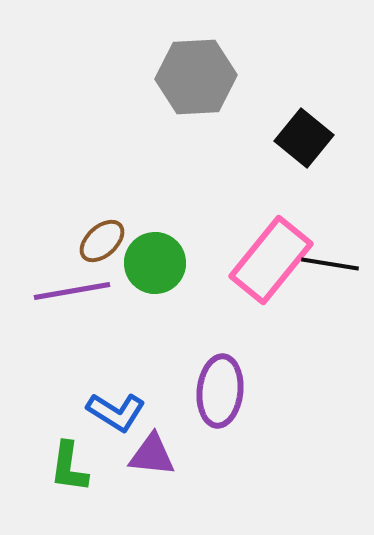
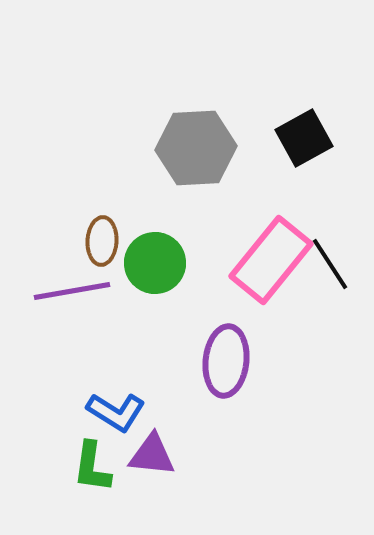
gray hexagon: moved 71 px down
black square: rotated 22 degrees clockwise
brown ellipse: rotated 45 degrees counterclockwise
black line: rotated 48 degrees clockwise
purple ellipse: moved 6 px right, 30 px up
green L-shape: moved 23 px right
